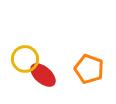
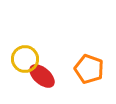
red ellipse: moved 1 px left, 1 px down
